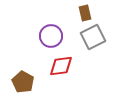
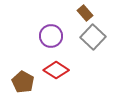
brown rectangle: rotated 28 degrees counterclockwise
gray square: rotated 20 degrees counterclockwise
red diamond: moved 5 px left, 4 px down; rotated 40 degrees clockwise
